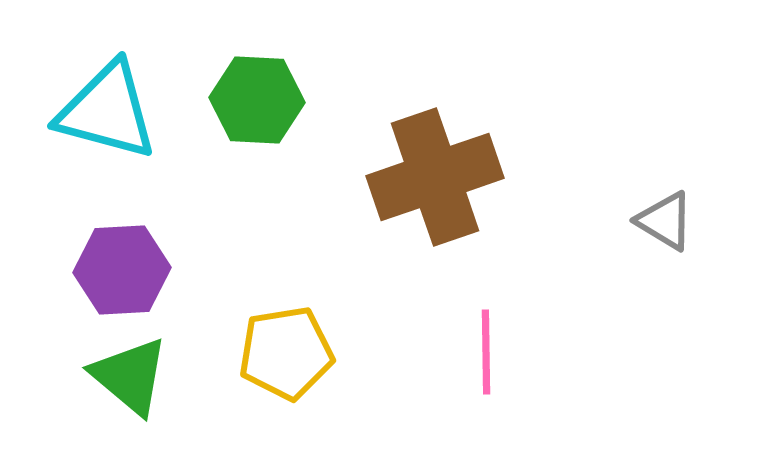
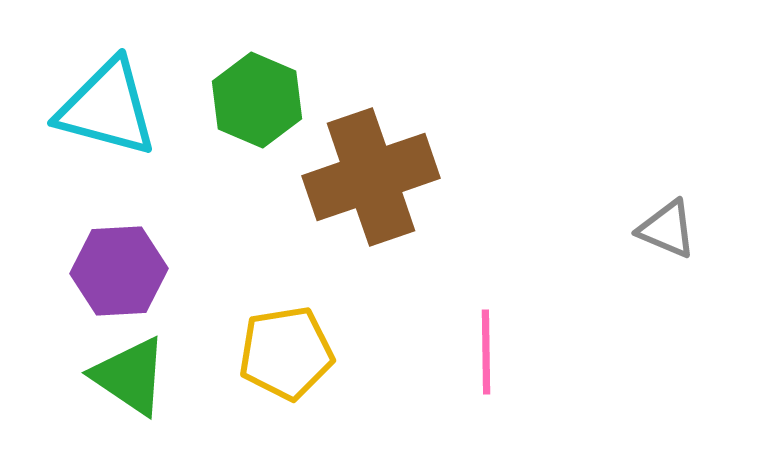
green hexagon: rotated 20 degrees clockwise
cyan triangle: moved 3 px up
brown cross: moved 64 px left
gray triangle: moved 2 px right, 8 px down; rotated 8 degrees counterclockwise
purple hexagon: moved 3 px left, 1 px down
green triangle: rotated 6 degrees counterclockwise
